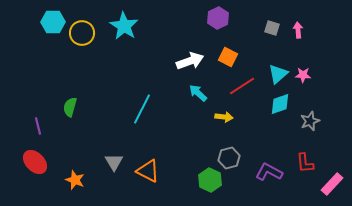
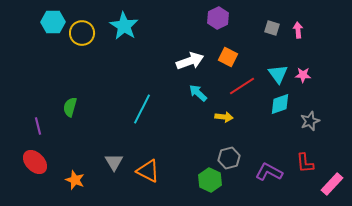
cyan triangle: rotated 25 degrees counterclockwise
